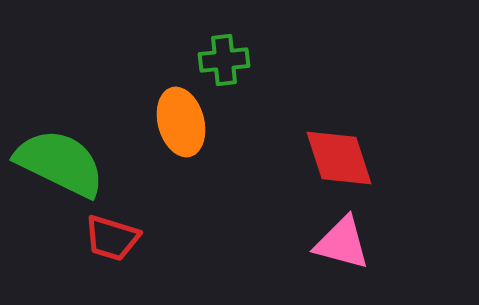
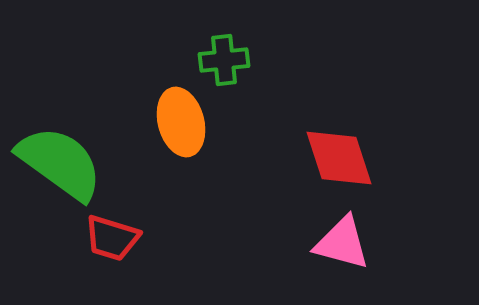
green semicircle: rotated 10 degrees clockwise
